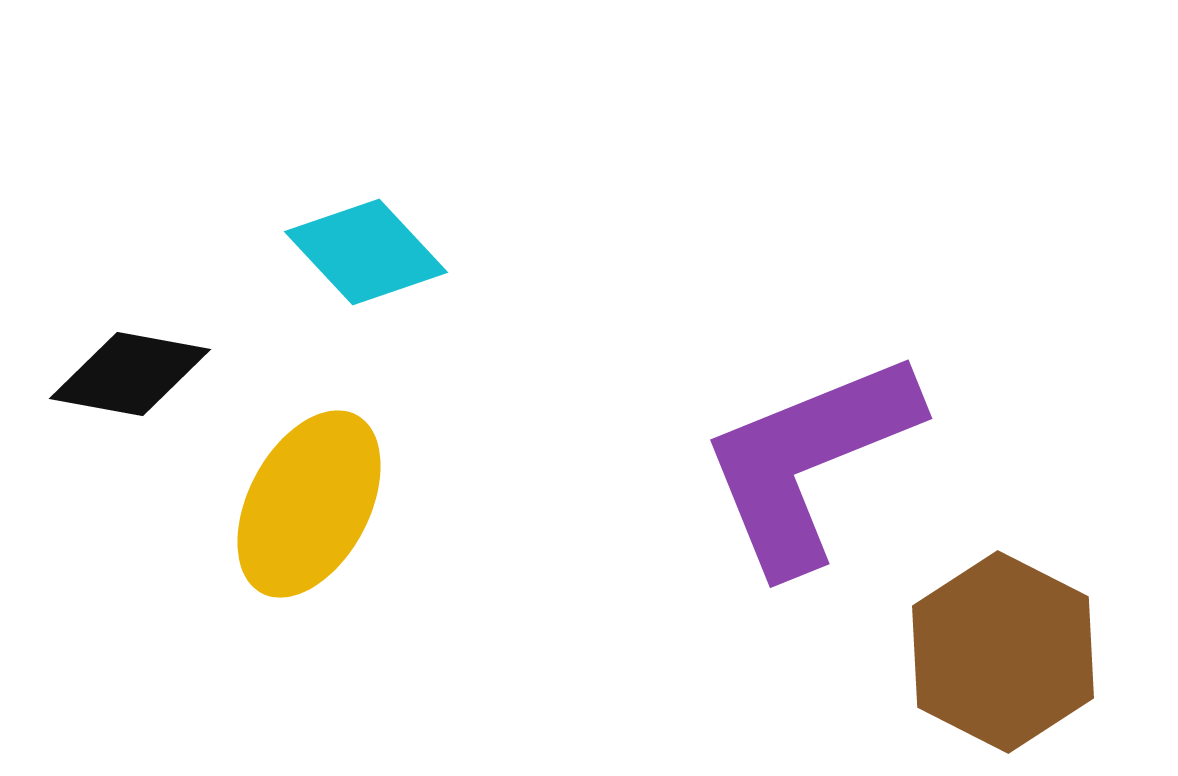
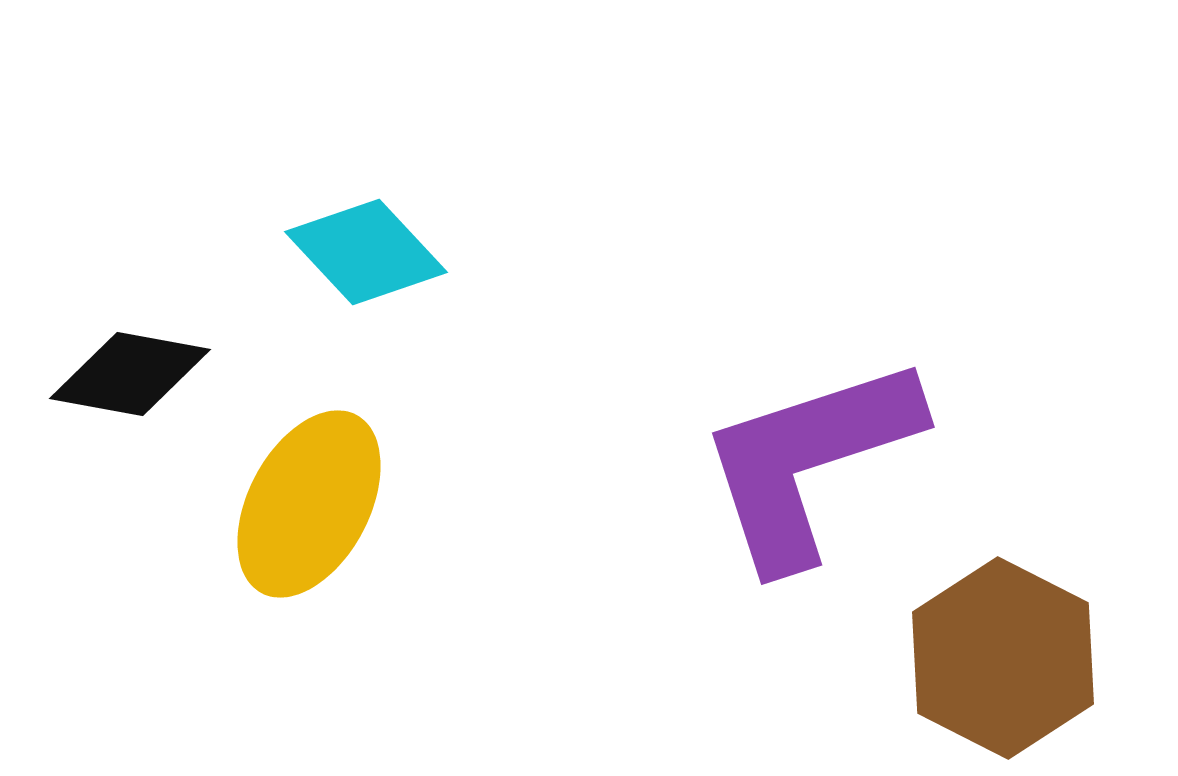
purple L-shape: rotated 4 degrees clockwise
brown hexagon: moved 6 px down
